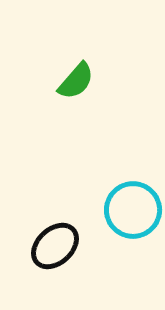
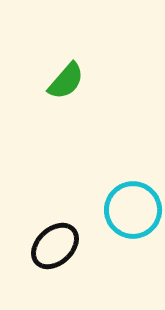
green semicircle: moved 10 px left
